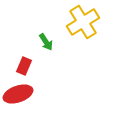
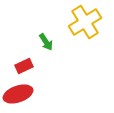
yellow cross: moved 2 px right
red rectangle: rotated 42 degrees clockwise
